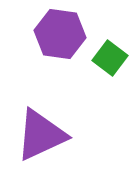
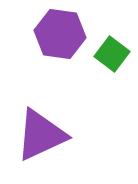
green square: moved 2 px right, 4 px up
